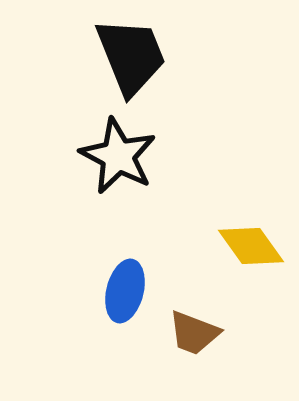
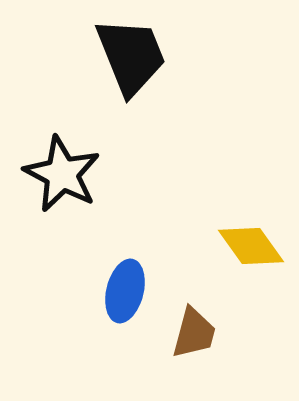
black star: moved 56 px left, 18 px down
brown trapezoid: rotated 96 degrees counterclockwise
